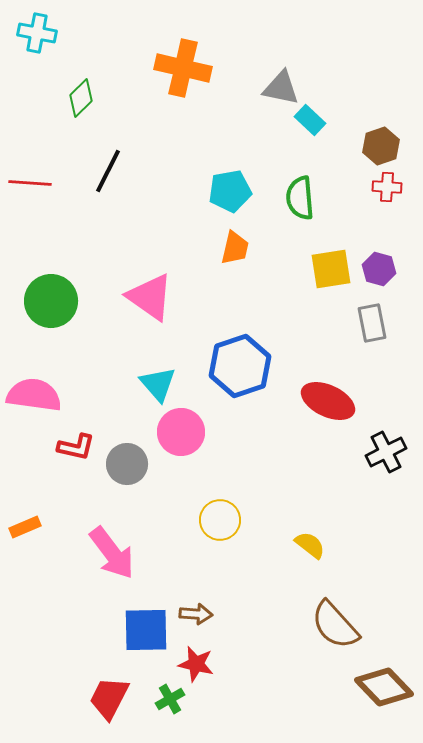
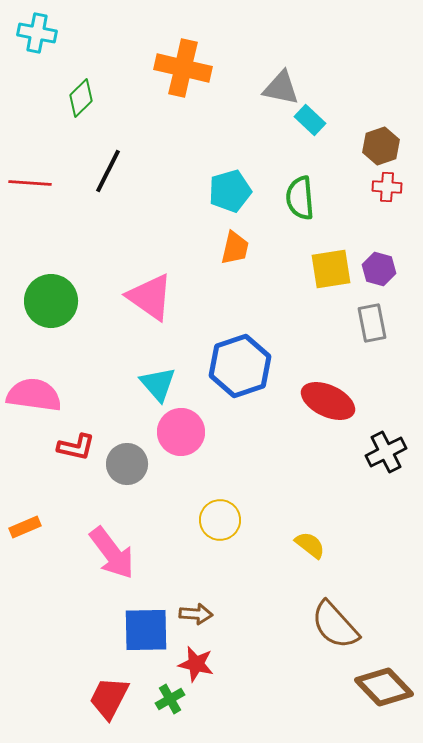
cyan pentagon: rotated 6 degrees counterclockwise
